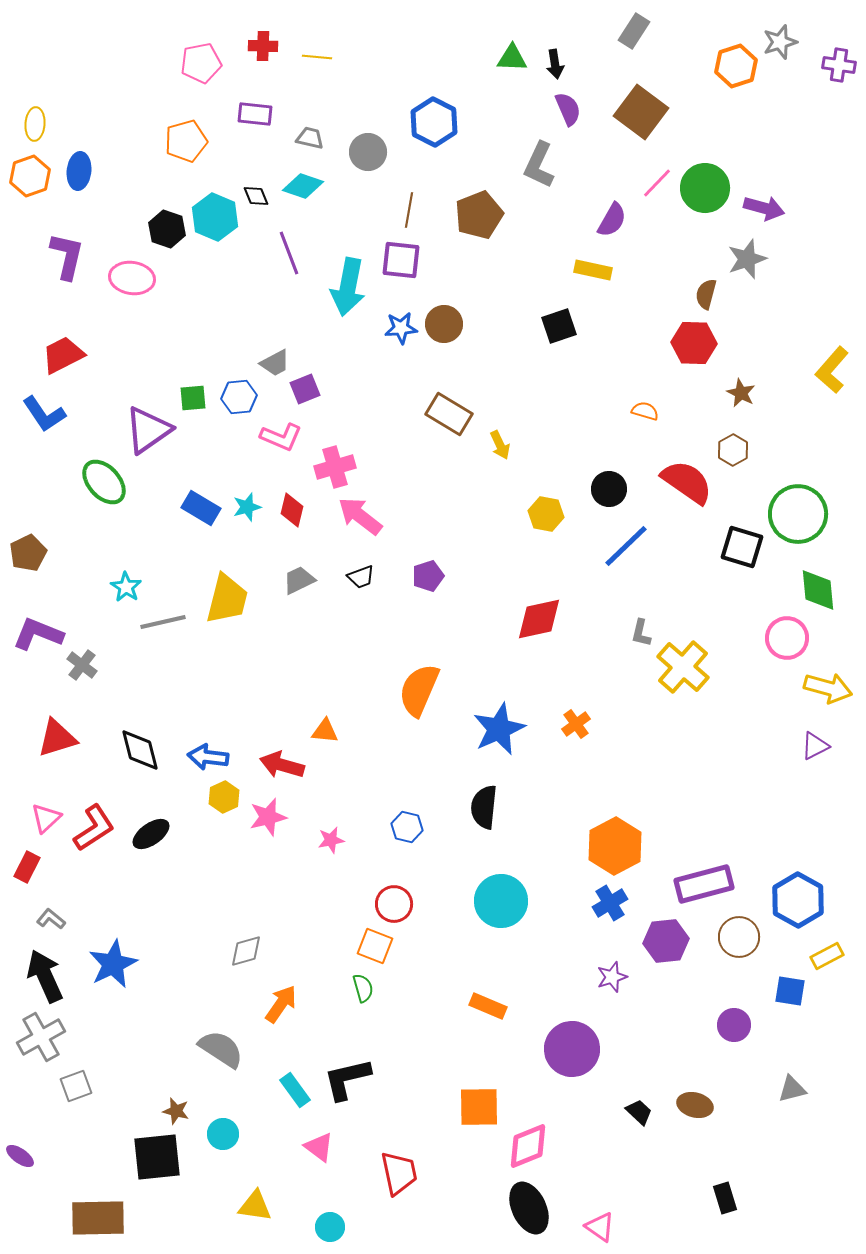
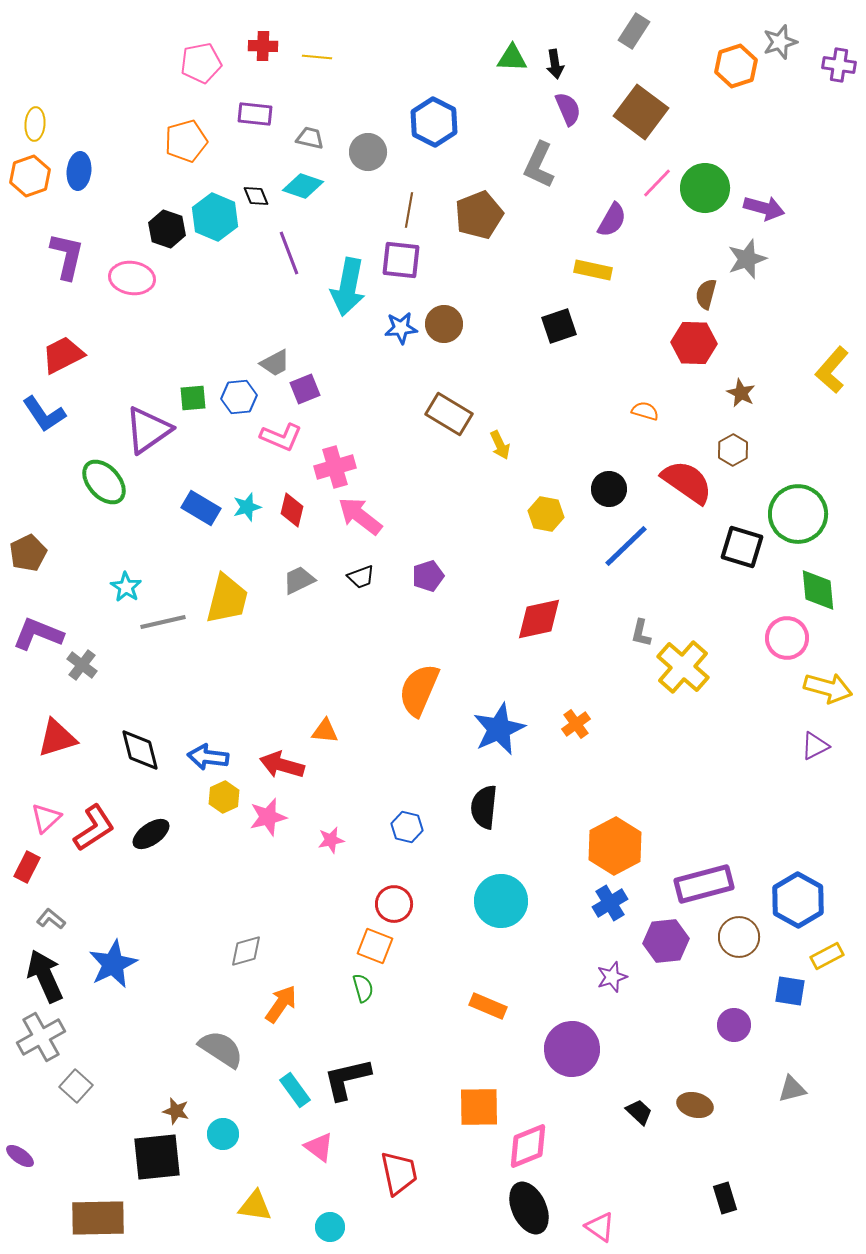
gray square at (76, 1086): rotated 28 degrees counterclockwise
